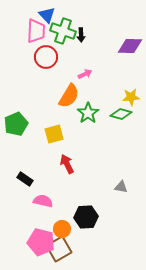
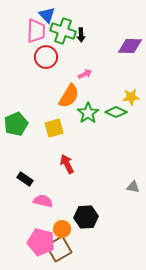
green diamond: moved 5 px left, 2 px up; rotated 10 degrees clockwise
yellow square: moved 6 px up
gray triangle: moved 12 px right
